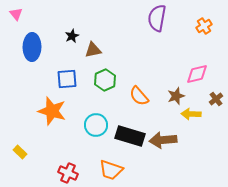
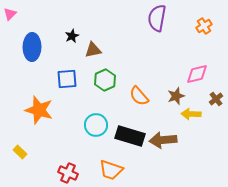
pink triangle: moved 6 px left; rotated 24 degrees clockwise
orange star: moved 13 px left, 1 px up
